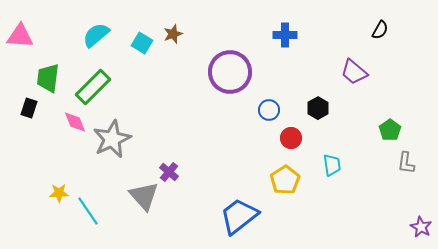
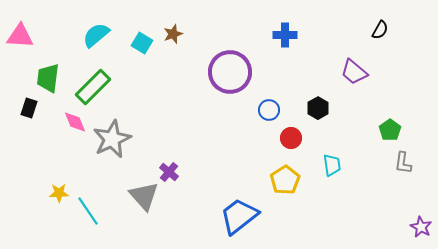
gray L-shape: moved 3 px left
